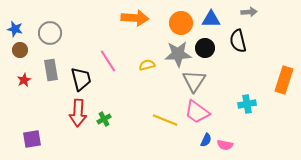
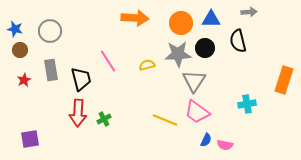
gray circle: moved 2 px up
purple square: moved 2 px left
